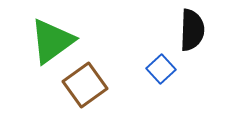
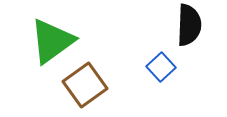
black semicircle: moved 3 px left, 5 px up
blue square: moved 2 px up
